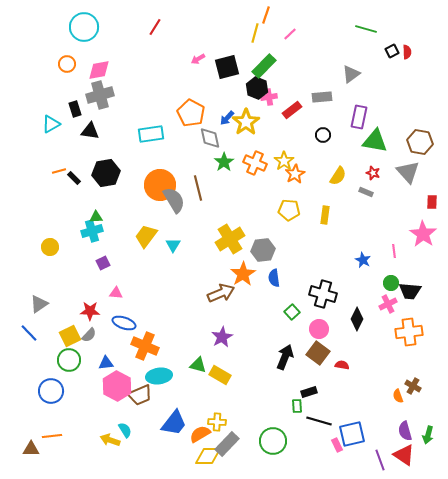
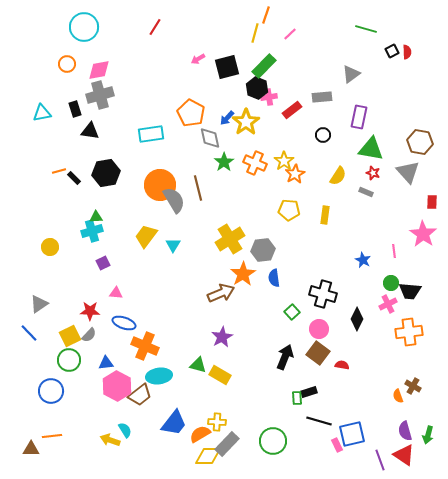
cyan triangle at (51, 124): moved 9 px left, 11 px up; rotated 18 degrees clockwise
green triangle at (375, 141): moved 4 px left, 8 px down
brown trapezoid at (140, 395): rotated 15 degrees counterclockwise
green rectangle at (297, 406): moved 8 px up
